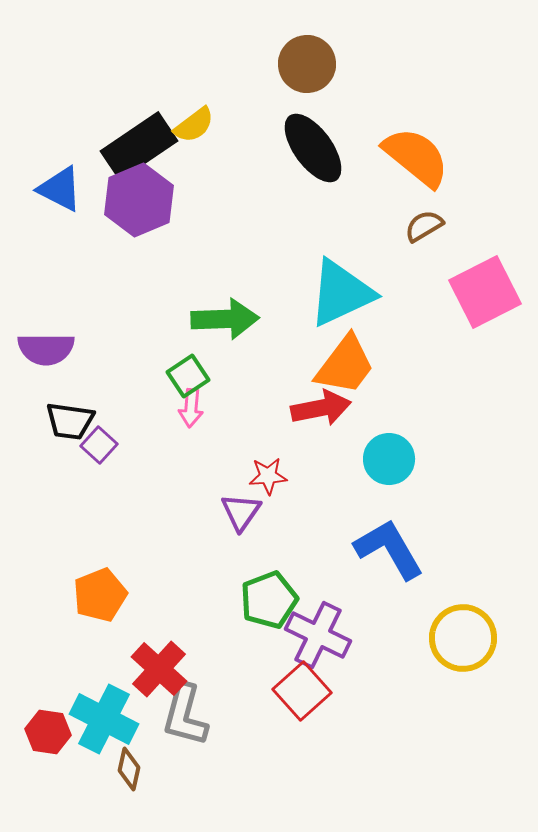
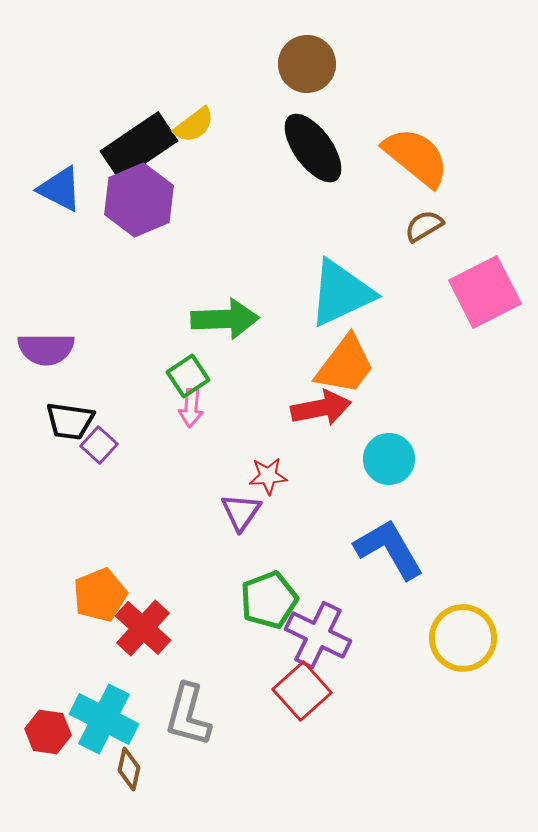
red cross: moved 16 px left, 41 px up
gray L-shape: moved 3 px right
